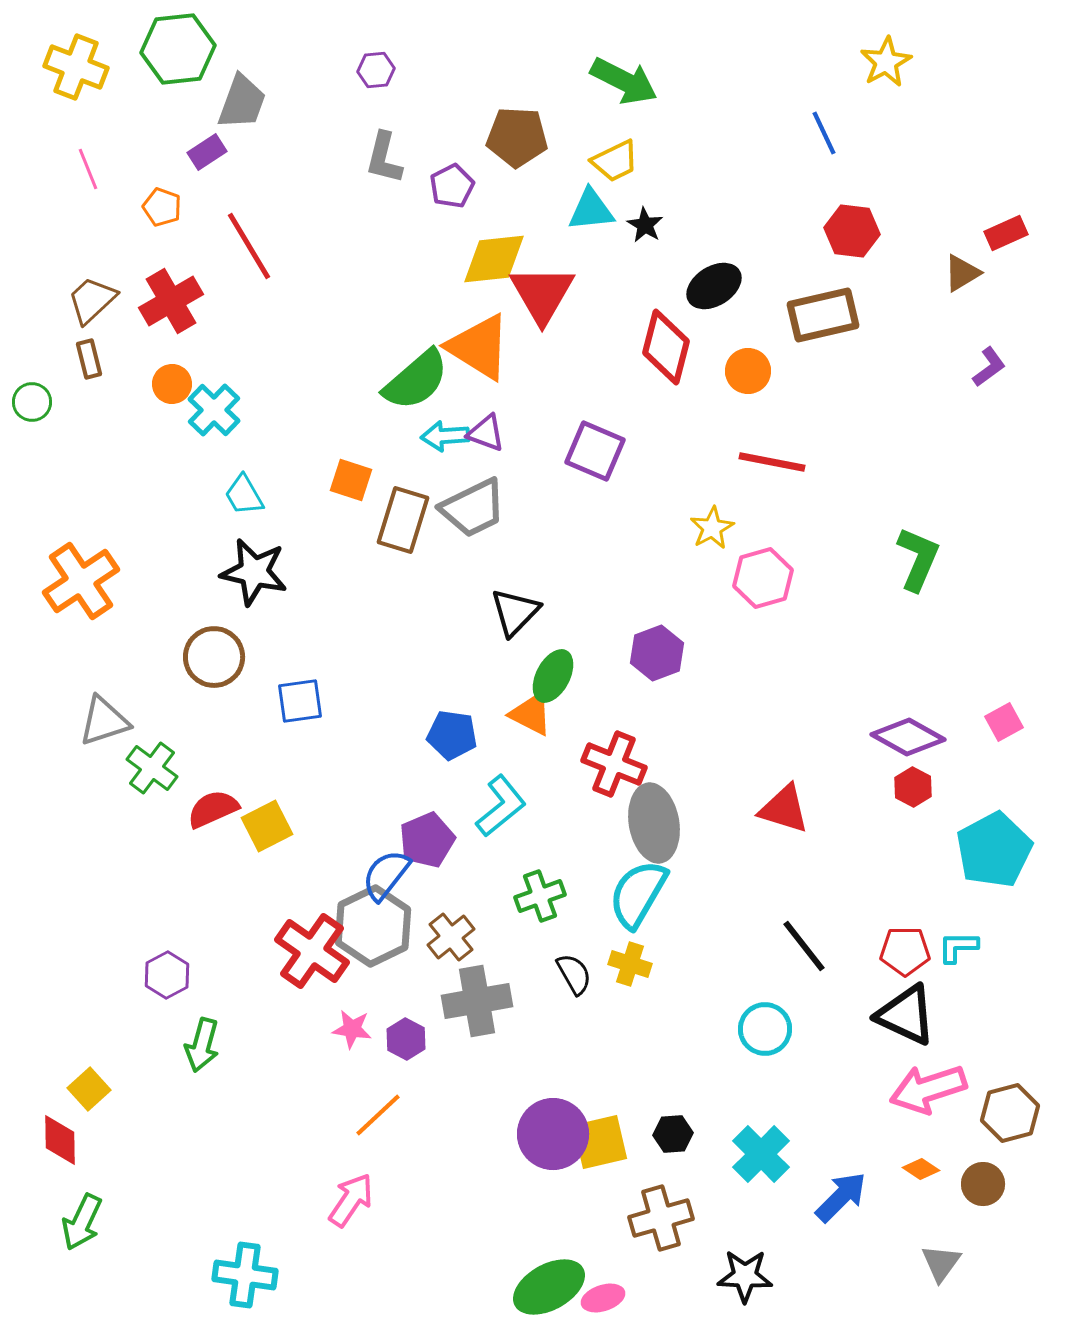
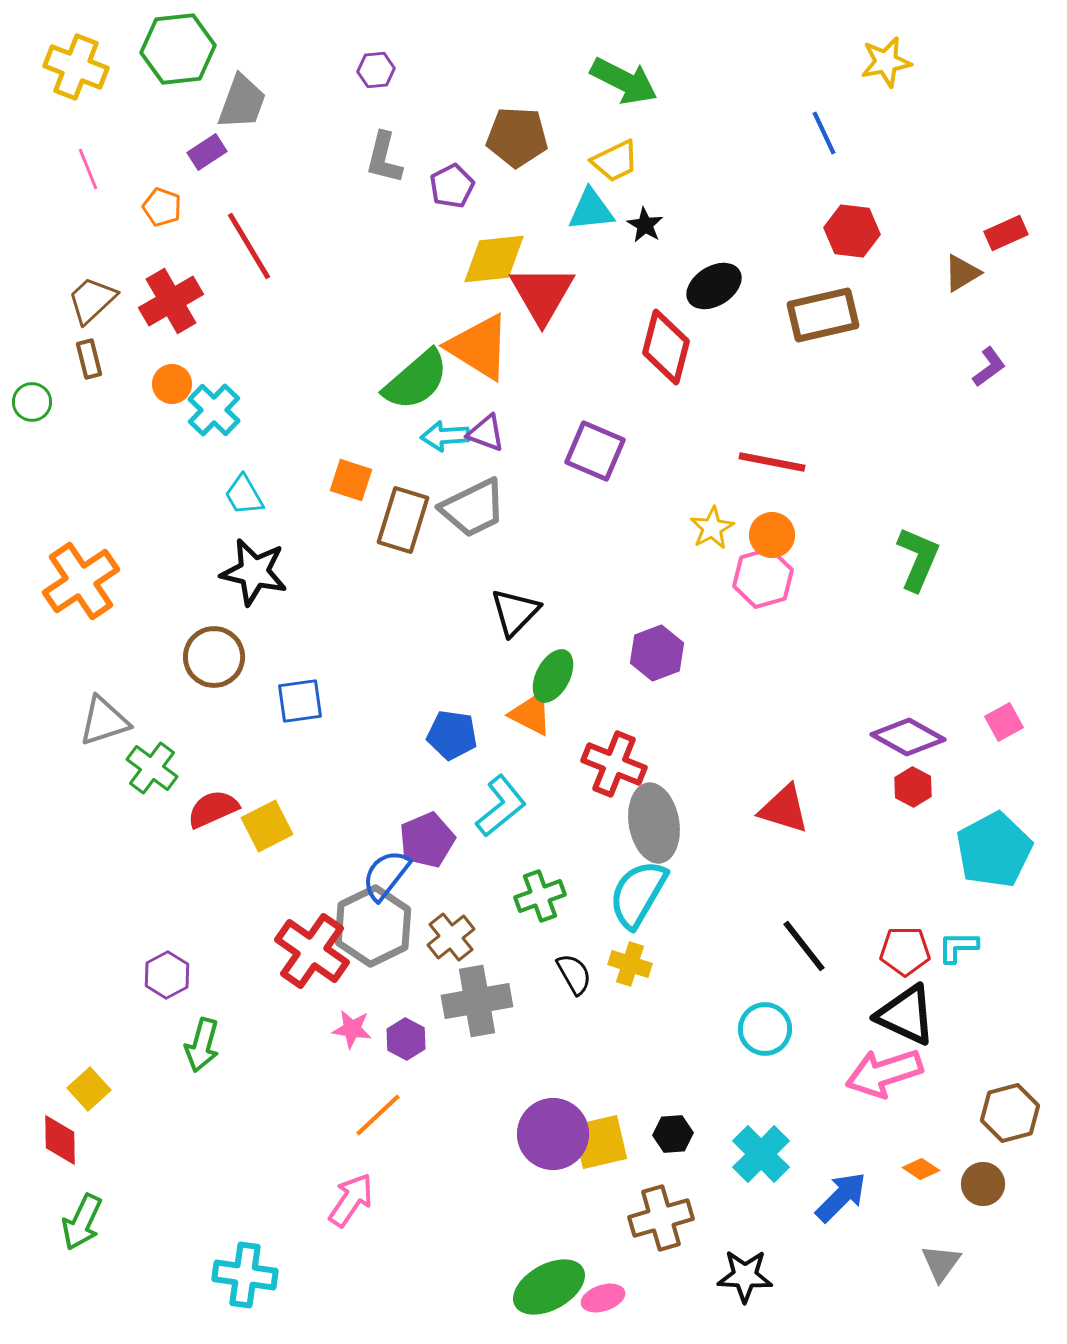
yellow star at (886, 62): rotated 18 degrees clockwise
orange circle at (748, 371): moved 24 px right, 164 px down
pink arrow at (928, 1089): moved 44 px left, 16 px up
